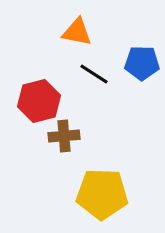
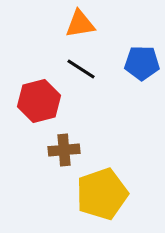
orange triangle: moved 3 px right, 8 px up; rotated 20 degrees counterclockwise
black line: moved 13 px left, 5 px up
brown cross: moved 14 px down
yellow pentagon: rotated 21 degrees counterclockwise
